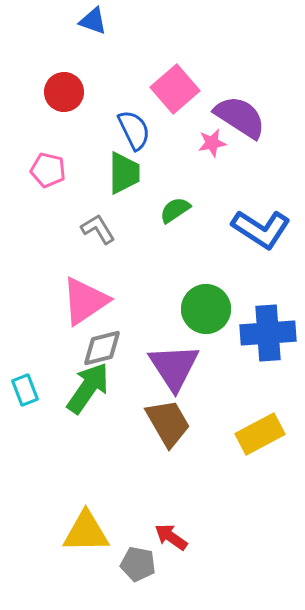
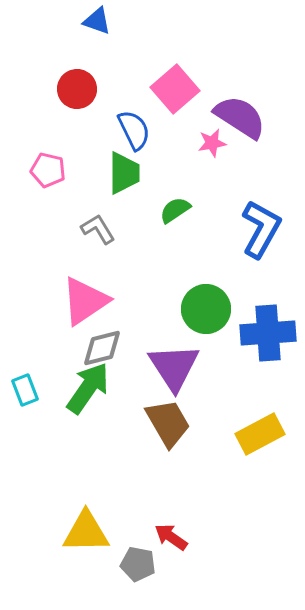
blue triangle: moved 4 px right
red circle: moved 13 px right, 3 px up
blue L-shape: rotated 94 degrees counterclockwise
